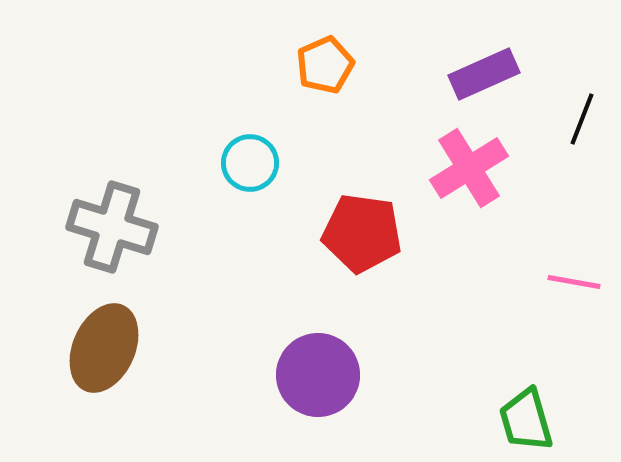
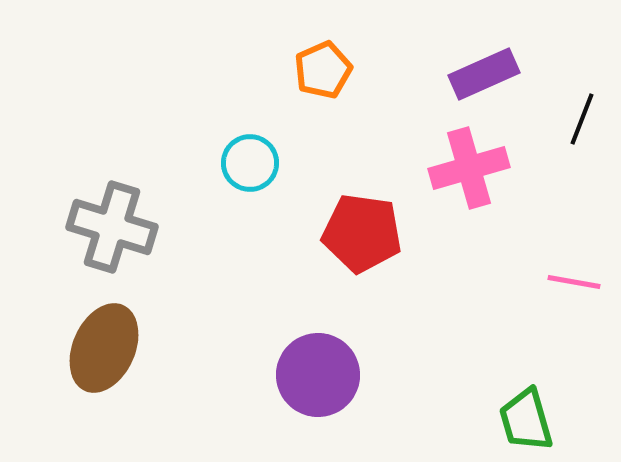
orange pentagon: moved 2 px left, 5 px down
pink cross: rotated 16 degrees clockwise
